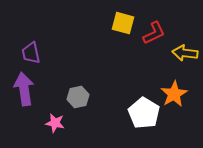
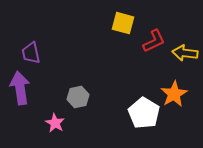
red L-shape: moved 8 px down
purple arrow: moved 4 px left, 1 px up
pink star: rotated 18 degrees clockwise
